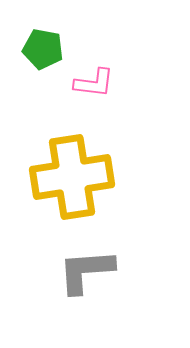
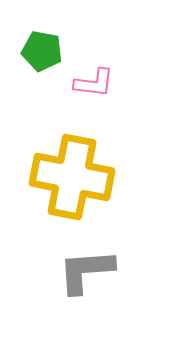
green pentagon: moved 1 px left, 2 px down
yellow cross: rotated 20 degrees clockwise
